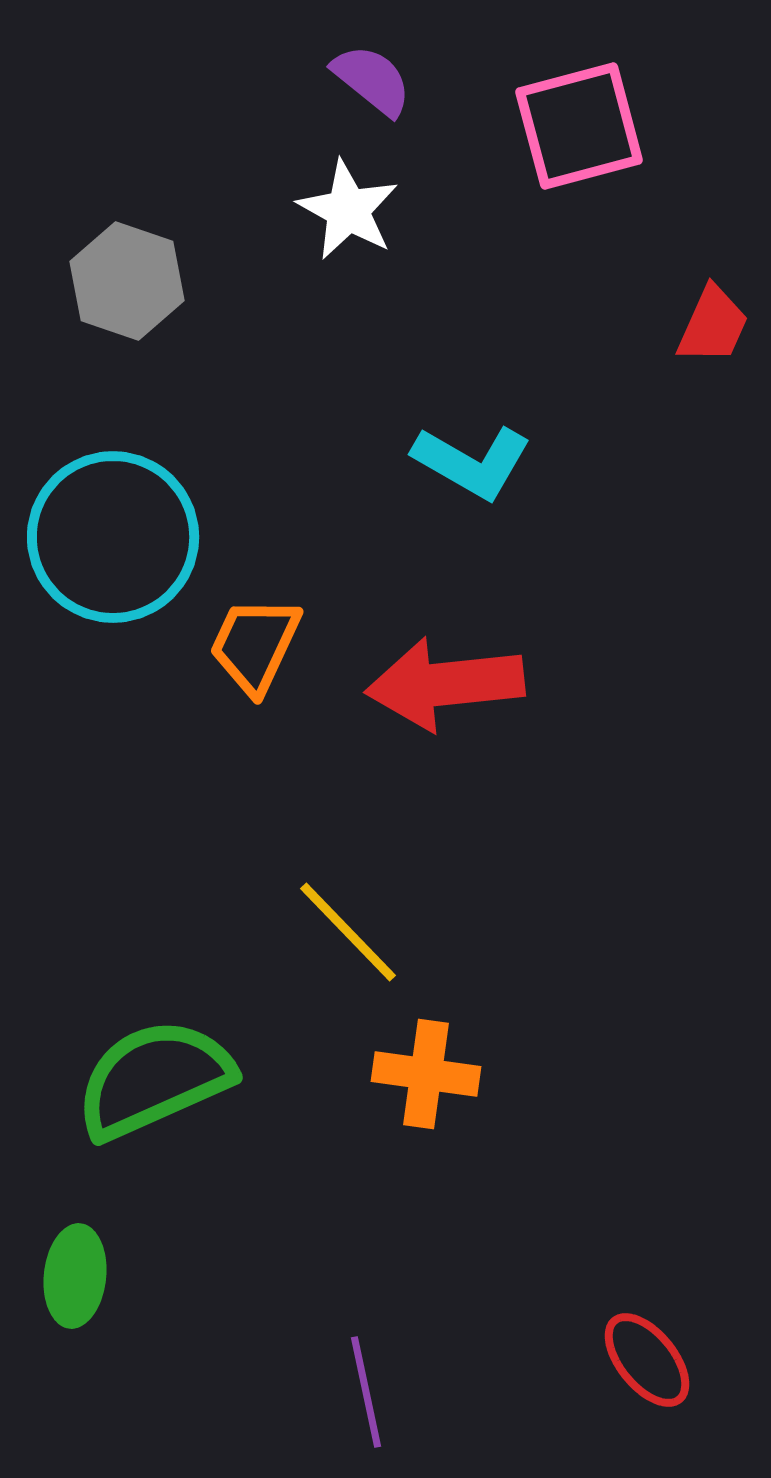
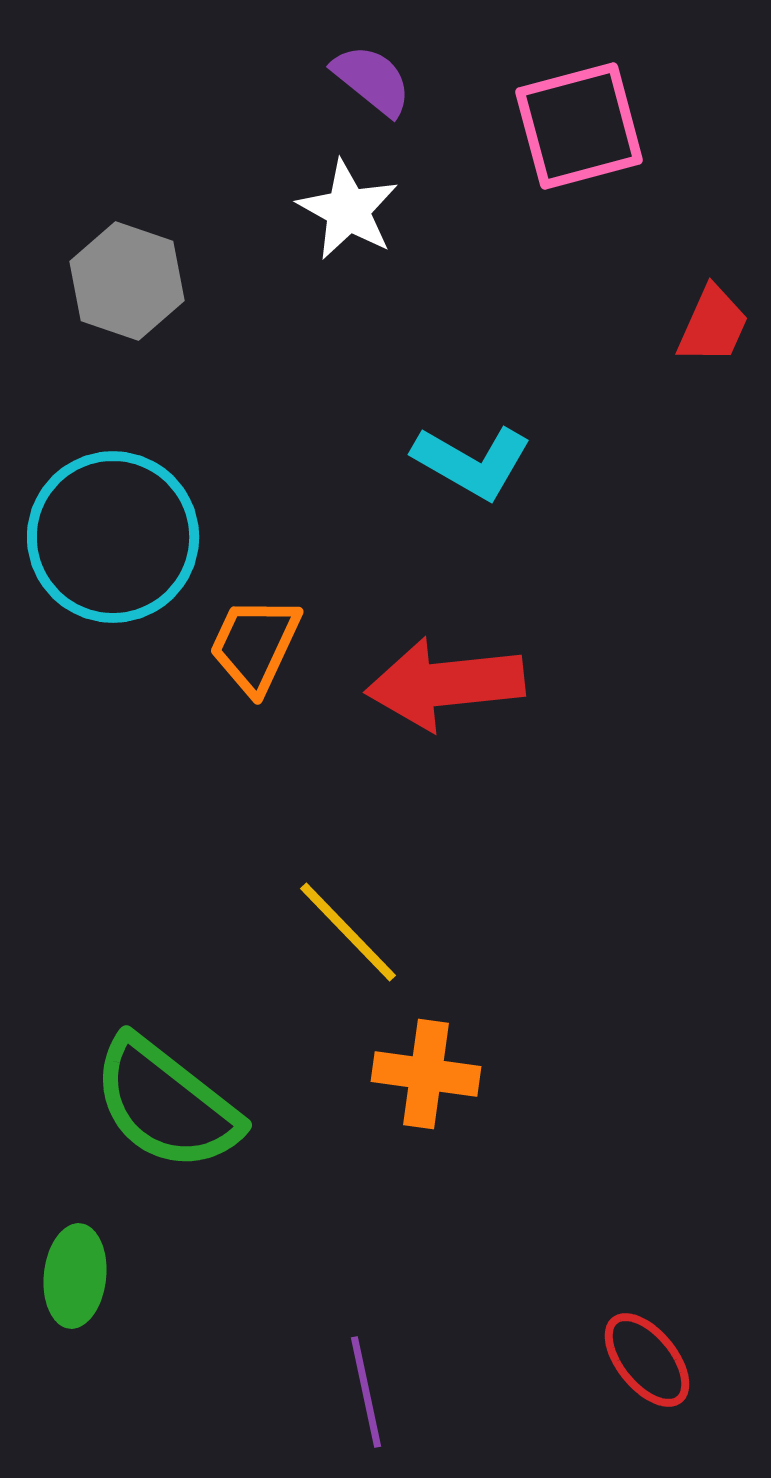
green semicircle: moved 12 px right, 25 px down; rotated 118 degrees counterclockwise
